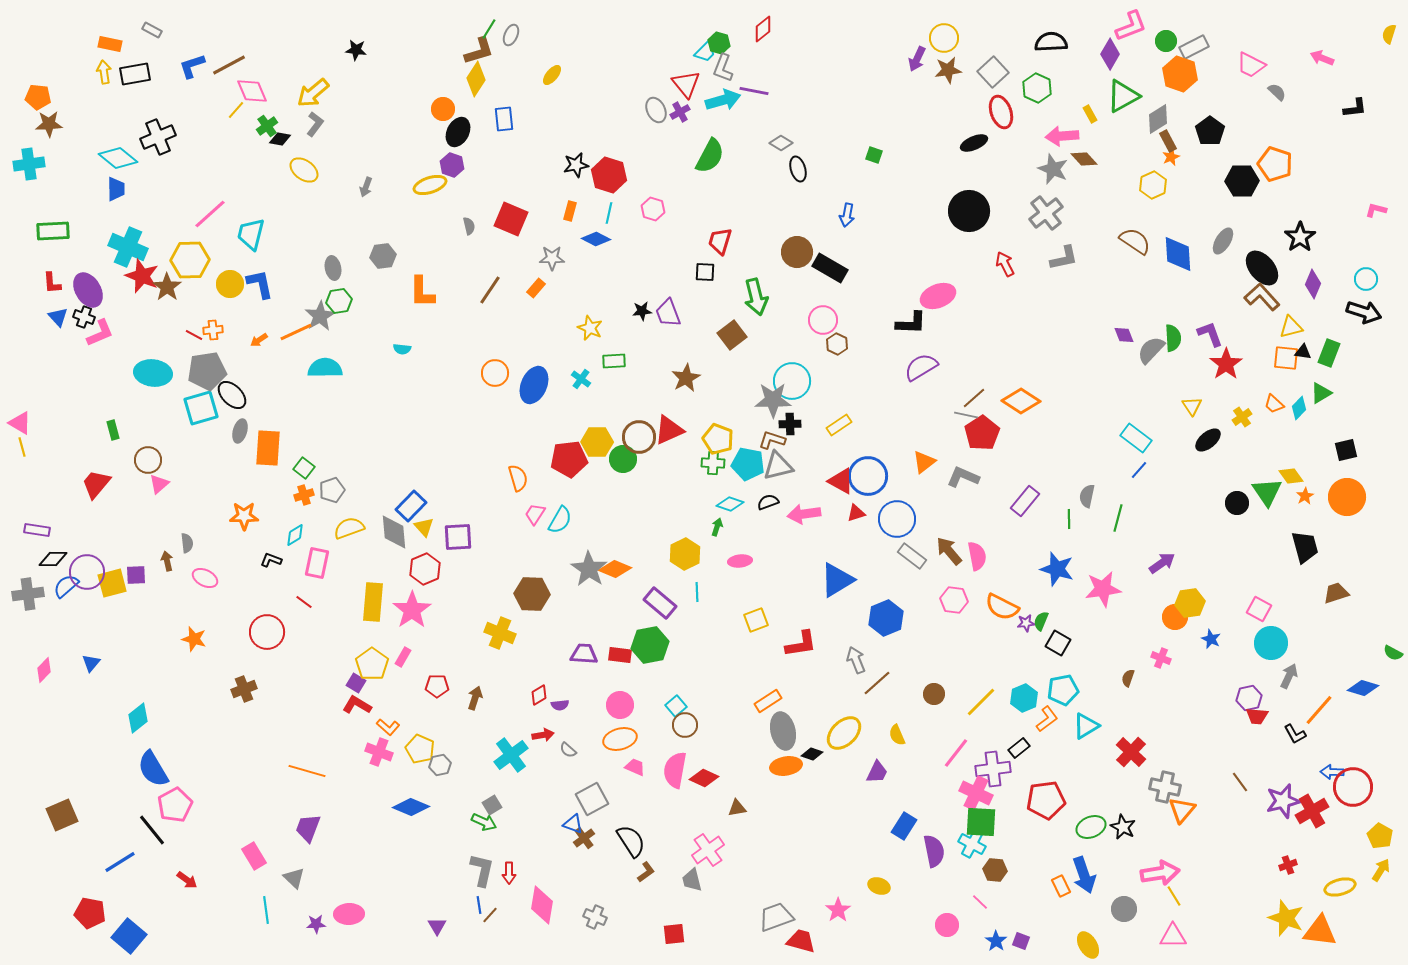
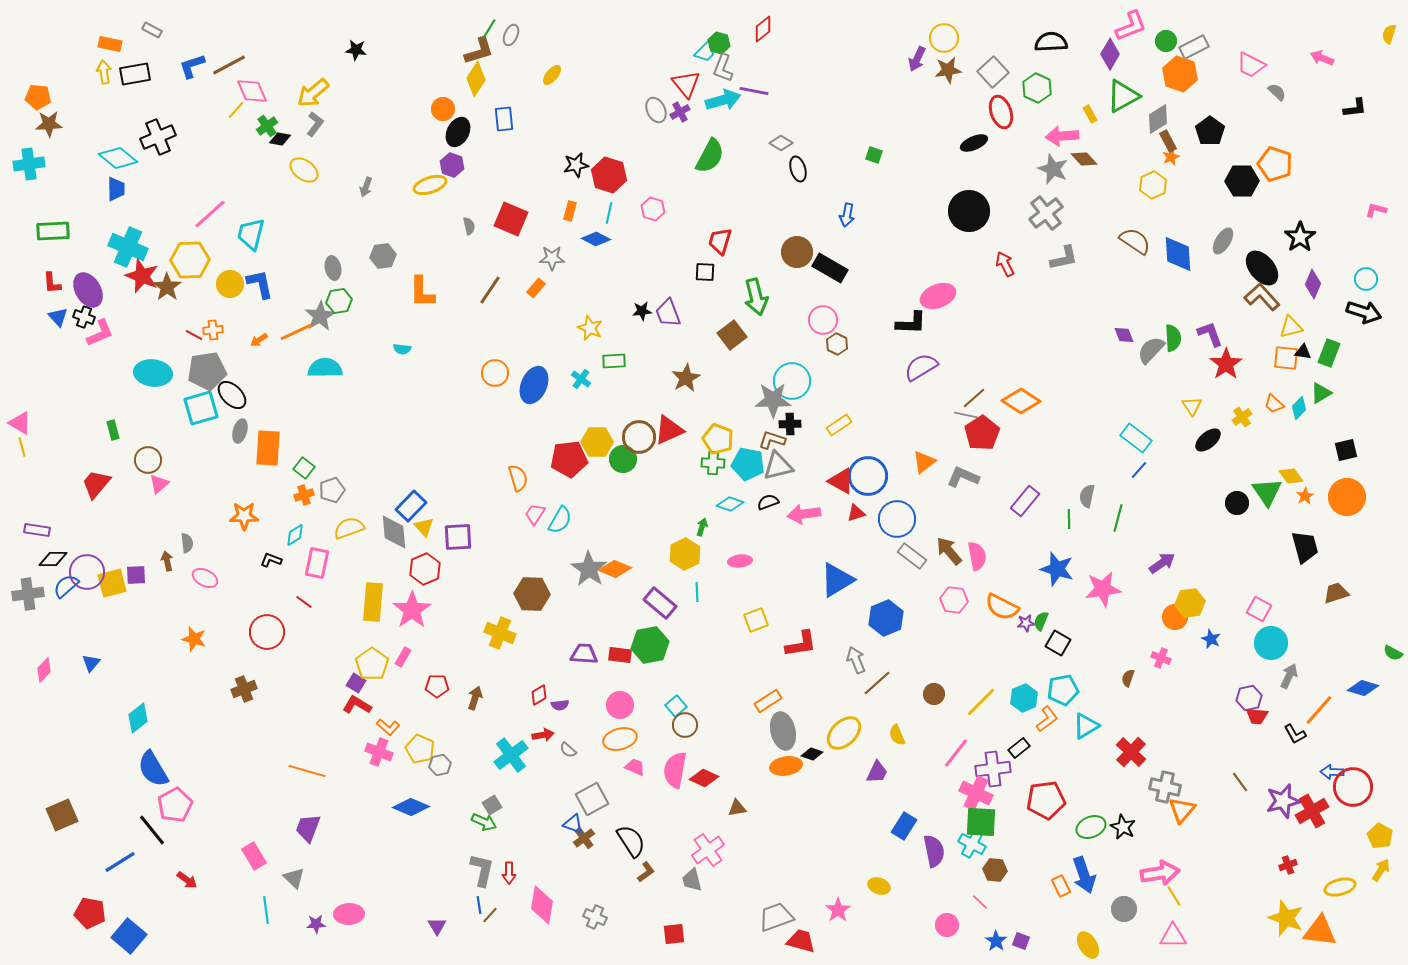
green arrow at (717, 527): moved 15 px left
